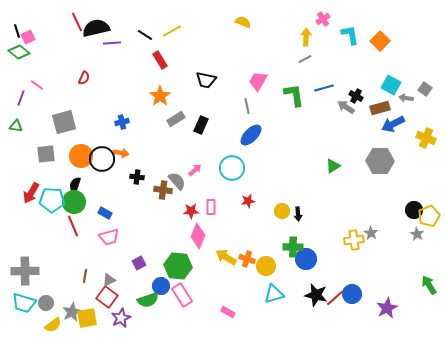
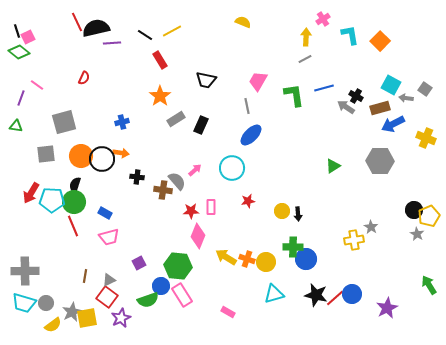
gray star at (371, 233): moved 6 px up
yellow circle at (266, 266): moved 4 px up
